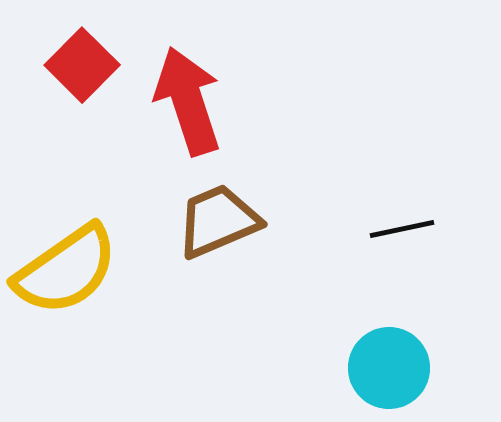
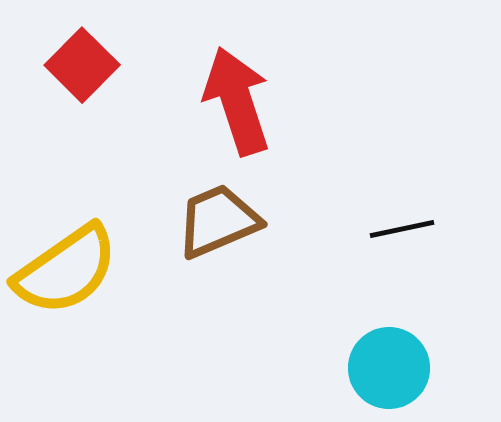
red arrow: moved 49 px right
